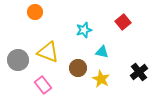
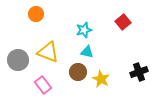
orange circle: moved 1 px right, 2 px down
cyan triangle: moved 15 px left
brown circle: moved 4 px down
black cross: rotated 18 degrees clockwise
